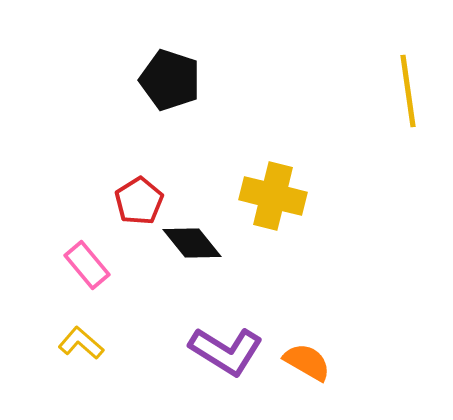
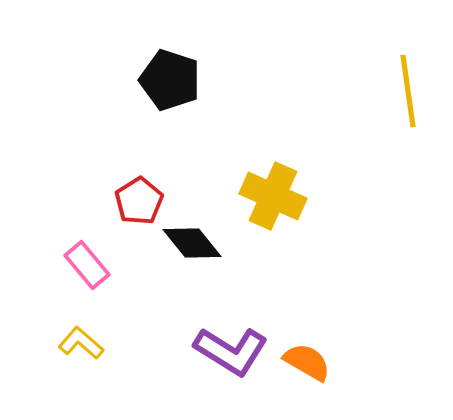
yellow cross: rotated 10 degrees clockwise
purple L-shape: moved 5 px right
